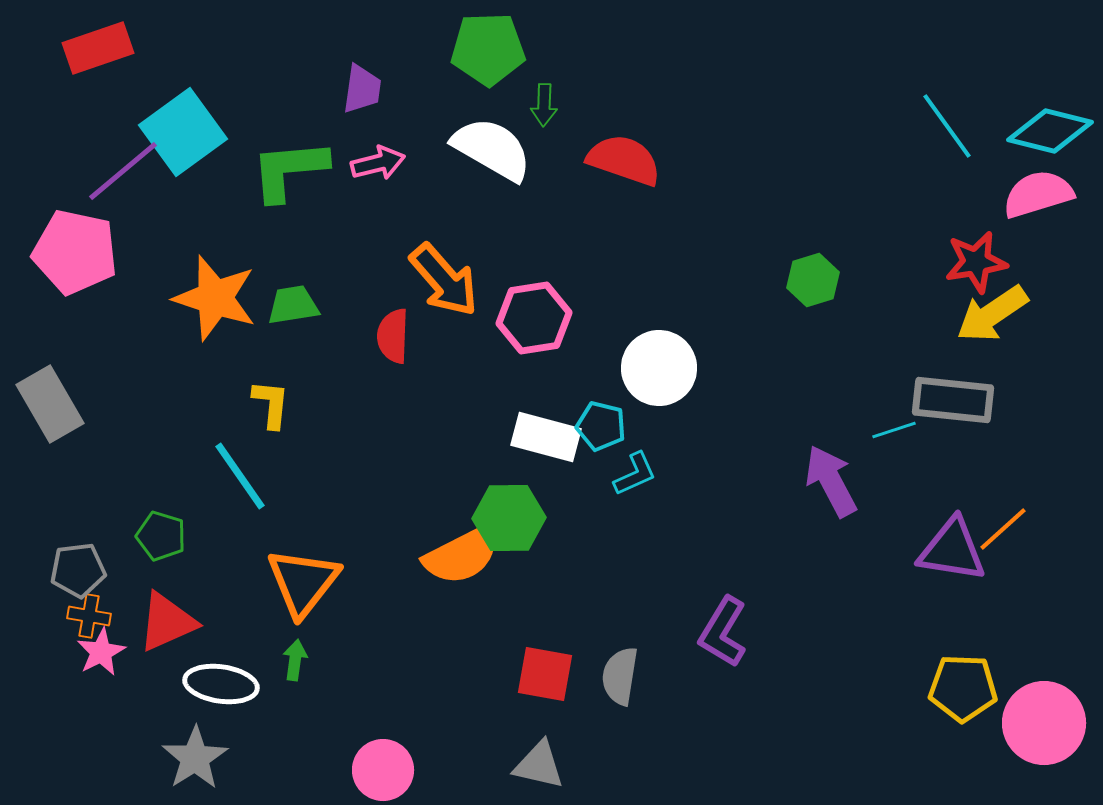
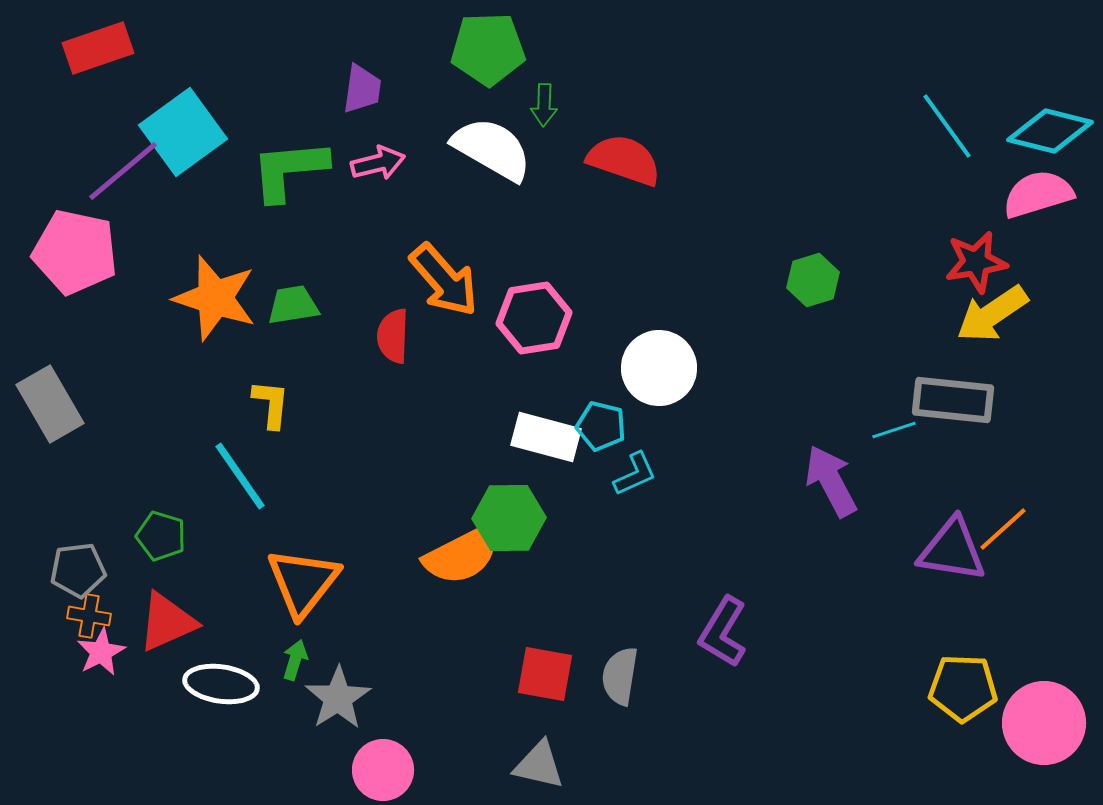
green arrow at (295, 660): rotated 9 degrees clockwise
gray star at (195, 758): moved 143 px right, 60 px up
